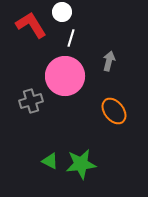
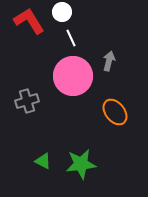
red L-shape: moved 2 px left, 4 px up
white line: rotated 42 degrees counterclockwise
pink circle: moved 8 px right
gray cross: moved 4 px left
orange ellipse: moved 1 px right, 1 px down
green triangle: moved 7 px left
